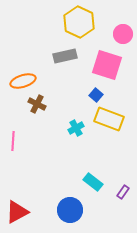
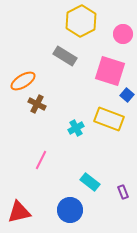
yellow hexagon: moved 2 px right, 1 px up; rotated 8 degrees clockwise
gray rectangle: rotated 45 degrees clockwise
pink square: moved 3 px right, 6 px down
orange ellipse: rotated 15 degrees counterclockwise
blue square: moved 31 px right
pink line: moved 28 px right, 19 px down; rotated 24 degrees clockwise
cyan rectangle: moved 3 px left
purple rectangle: rotated 56 degrees counterclockwise
red triangle: moved 2 px right; rotated 15 degrees clockwise
